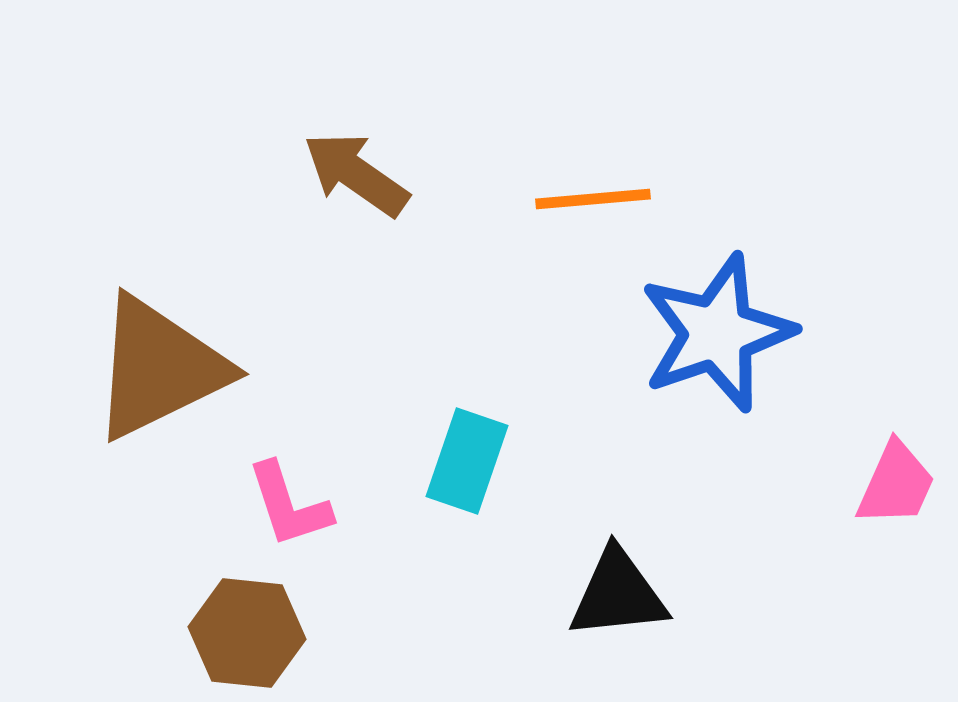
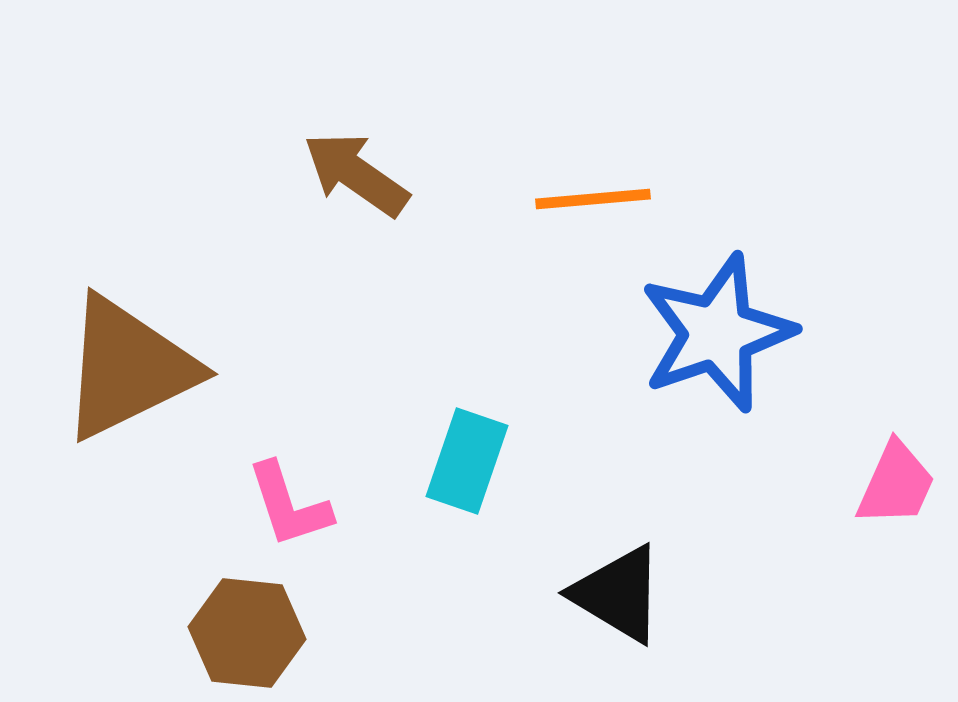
brown triangle: moved 31 px left
black triangle: rotated 37 degrees clockwise
